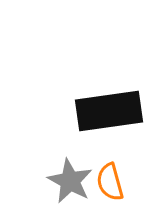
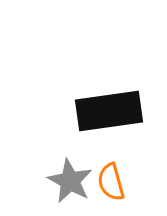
orange semicircle: moved 1 px right
